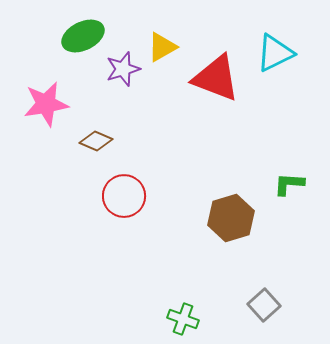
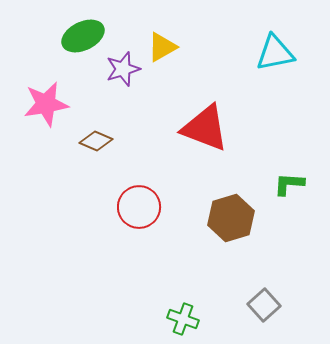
cyan triangle: rotated 15 degrees clockwise
red triangle: moved 11 px left, 50 px down
red circle: moved 15 px right, 11 px down
